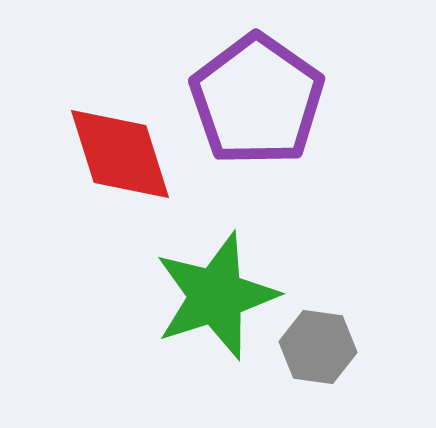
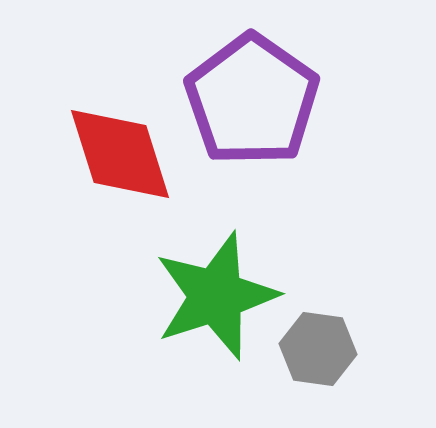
purple pentagon: moved 5 px left
gray hexagon: moved 2 px down
